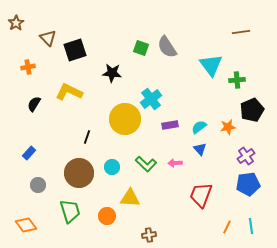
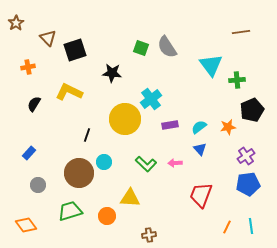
black line: moved 2 px up
cyan circle: moved 8 px left, 5 px up
green trapezoid: rotated 90 degrees counterclockwise
